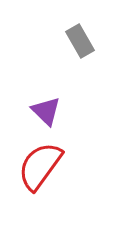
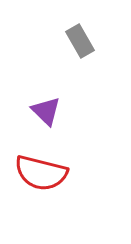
red semicircle: moved 1 px right, 7 px down; rotated 112 degrees counterclockwise
